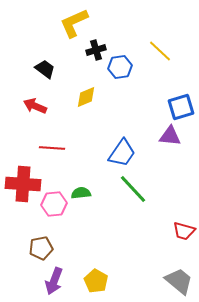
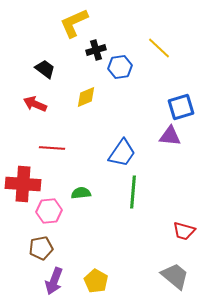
yellow line: moved 1 px left, 3 px up
red arrow: moved 2 px up
green line: moved 3 px down; rotated 48 degrees clockwise
pink hexagon: moved 5 px left, 7 px down
gray trapezoid: moved 4 px left, 5 px up
